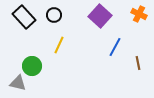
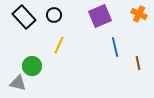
purple square: rotated 25 degrees clockwise
blue line: rotated 42 degrees counterclockwise
